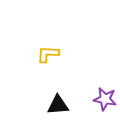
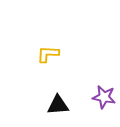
purple star: moved 1 px left, 2 px up
